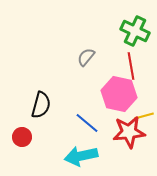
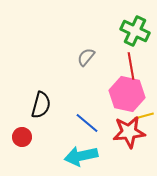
pink hexagon: moved 8 px right
